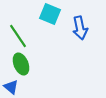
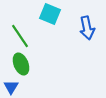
blue arrow: moved 7 px right
green line: moved 2 px right
blue triangle: rotated 21 degrees clockwise
